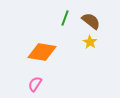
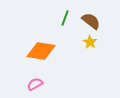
orange diamond: moved 1 px left, 1 px up
pink semicircle: rotated 28 degrees clockwise
